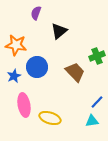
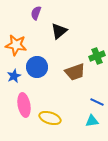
brown trapezoid: rotated 115 degrees clockwise
blue line: rotated 72 degrees clockwise
